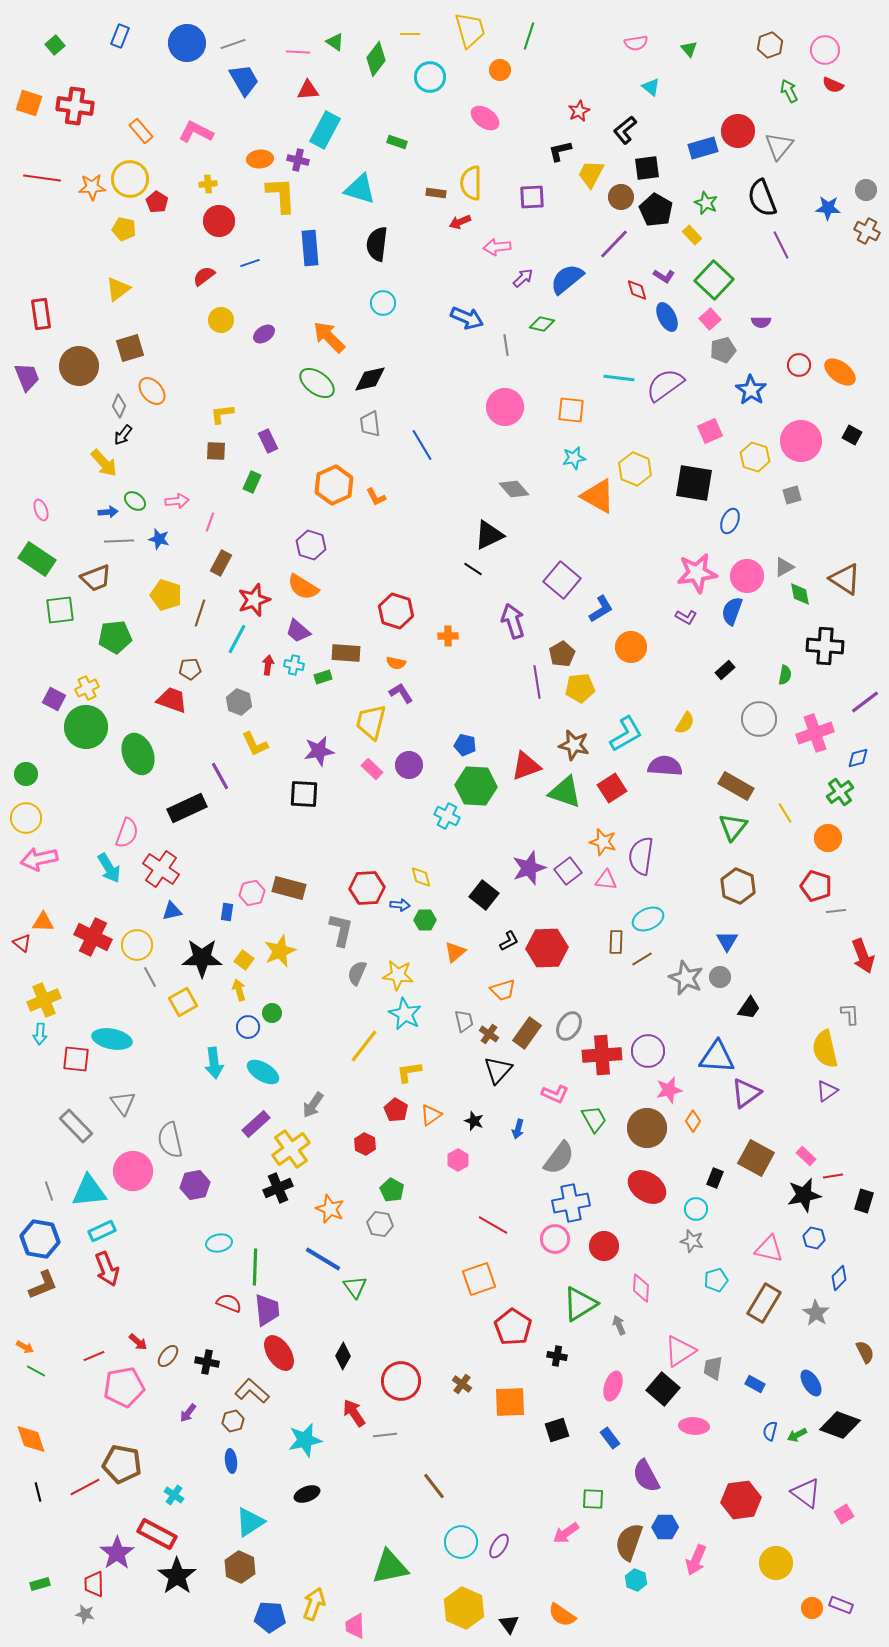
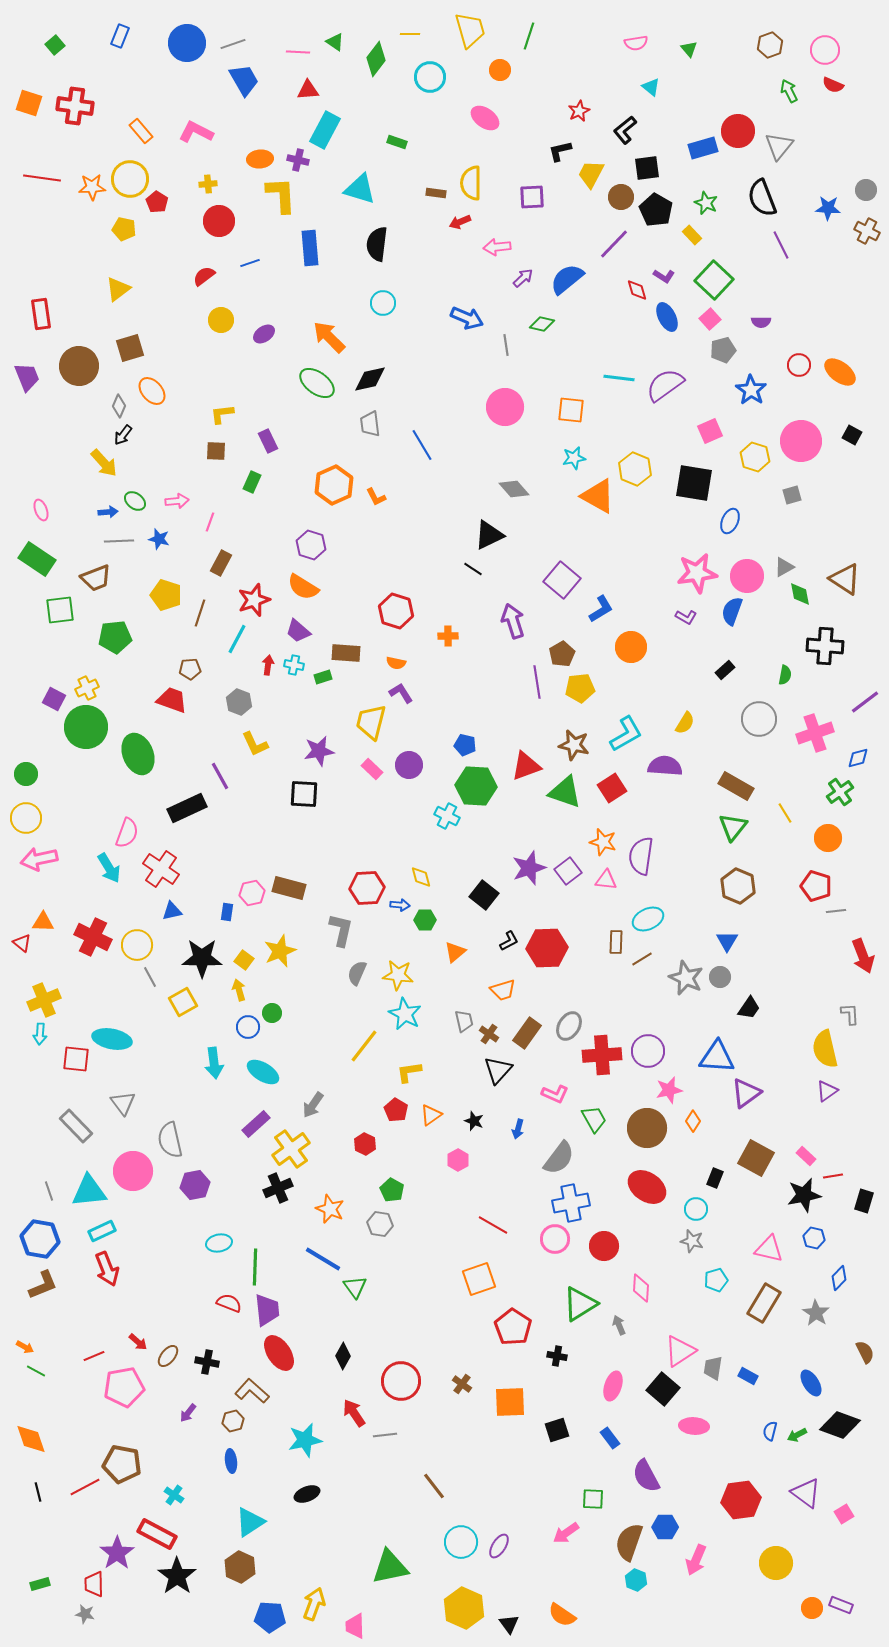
blue rectangle at (755, 1384): moved 7 px left, 8 px up
